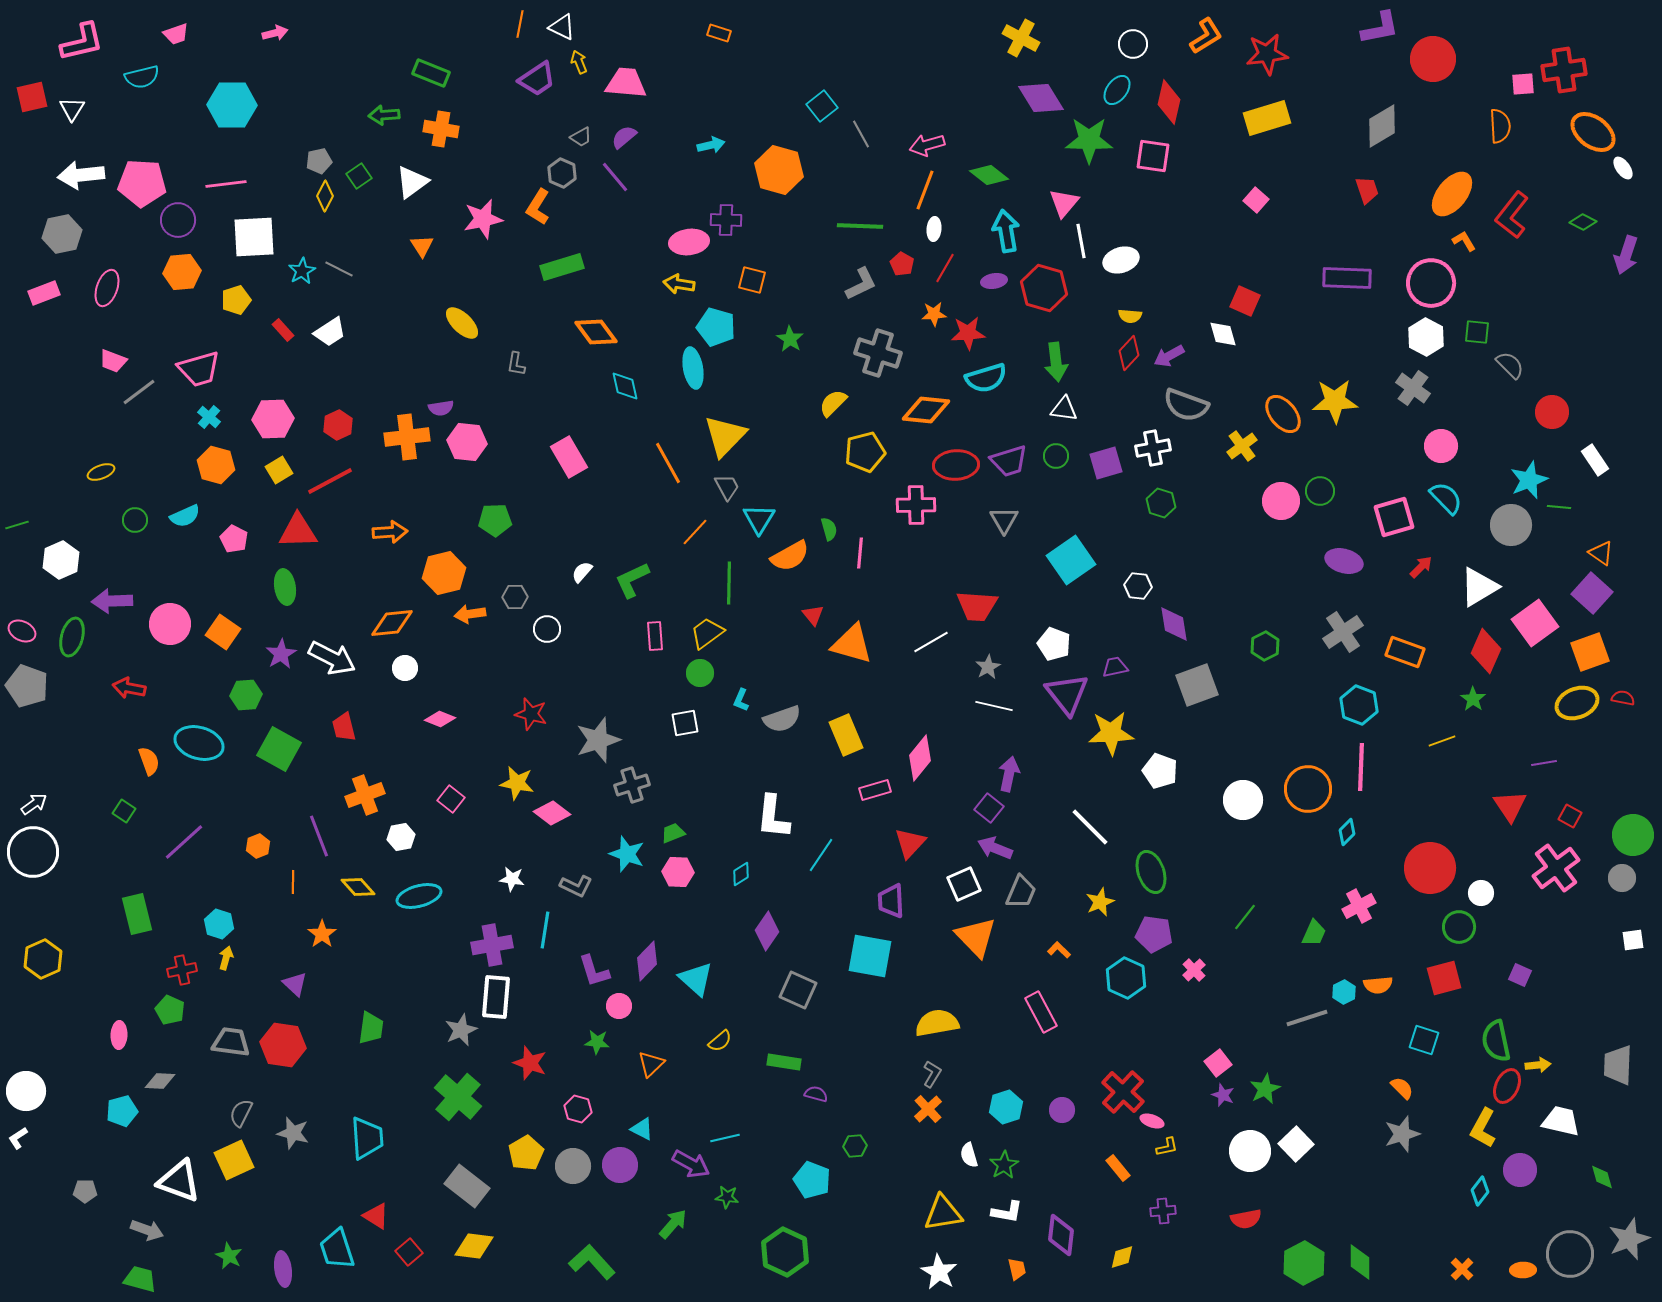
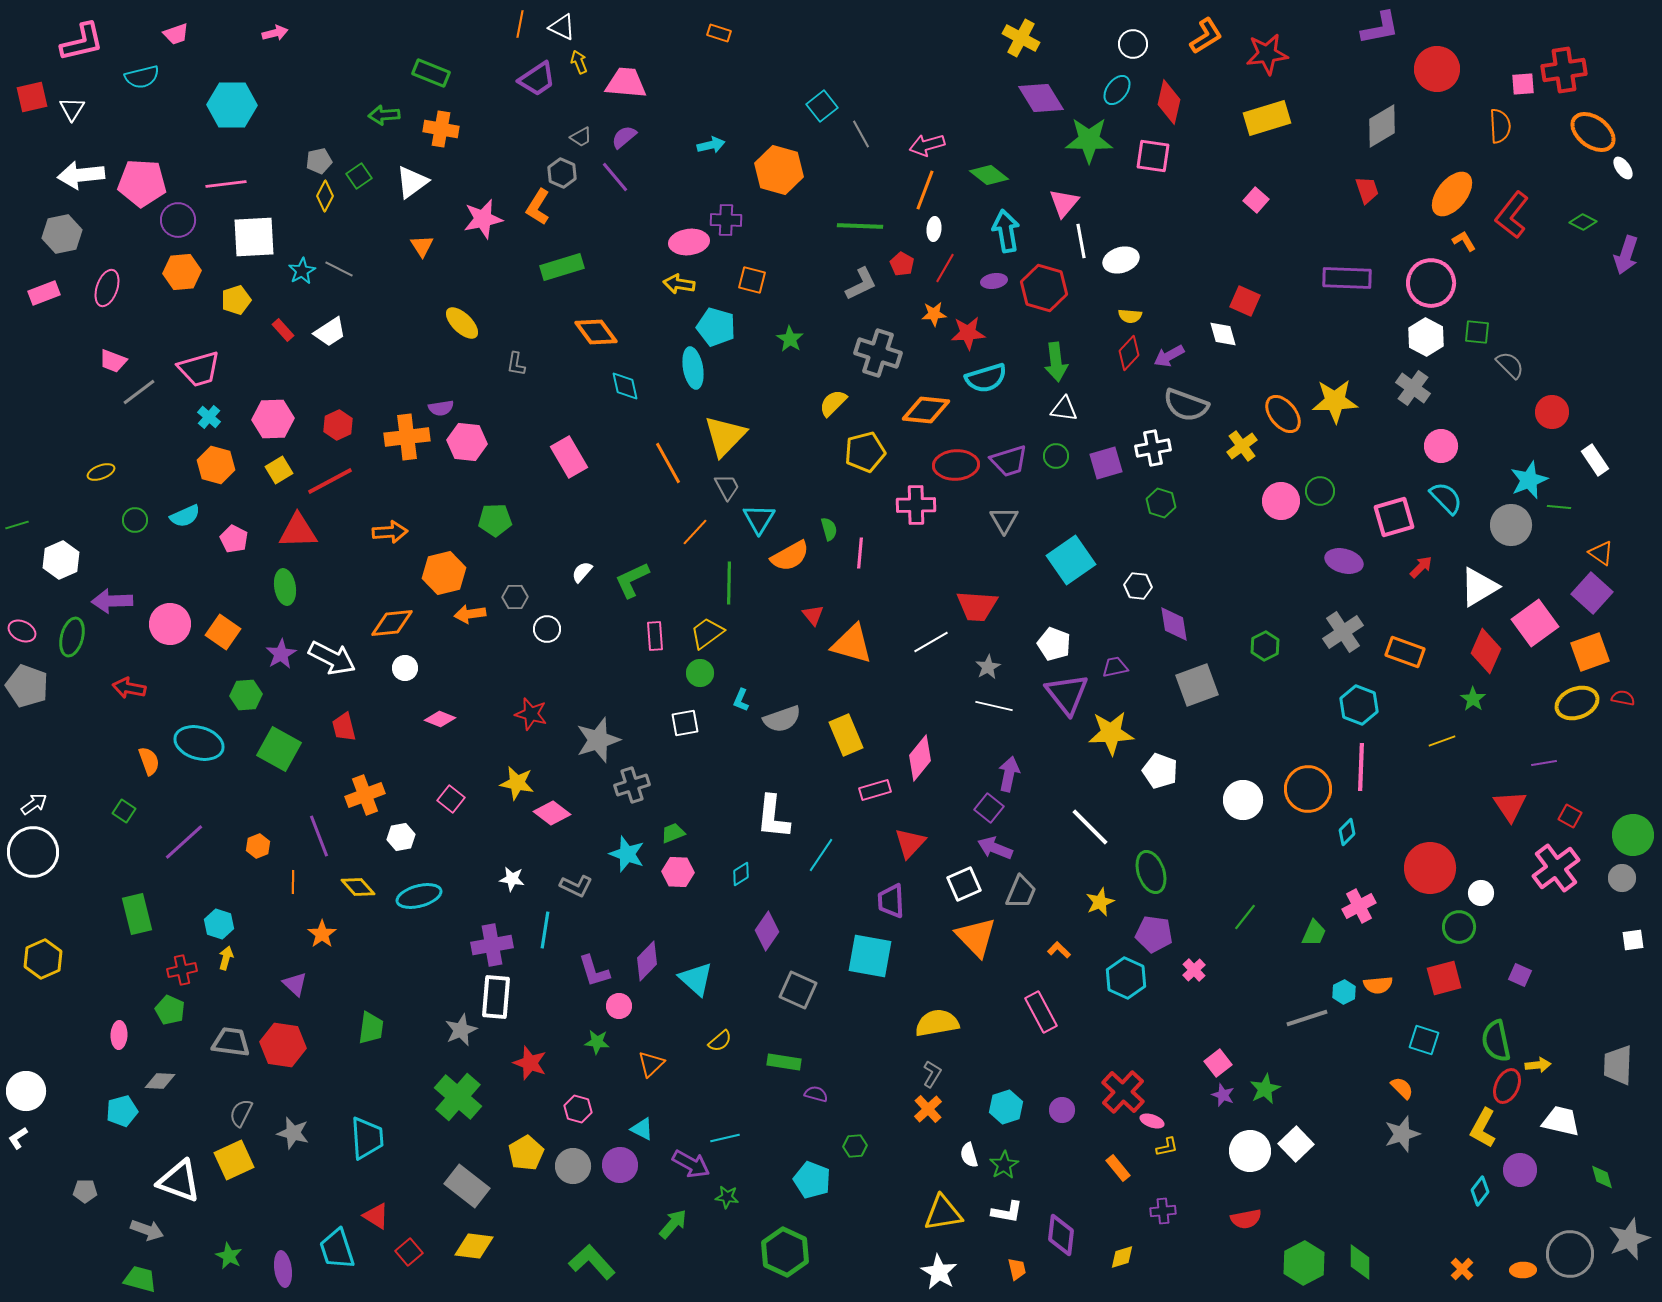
red circle at (1433, 59): moved 4 px right, 10 px down
